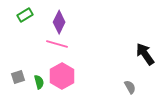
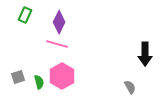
green rectangle: rotated 35 degrees counterclockwise
black arrow: rotated 145 degrees counterclockwise
